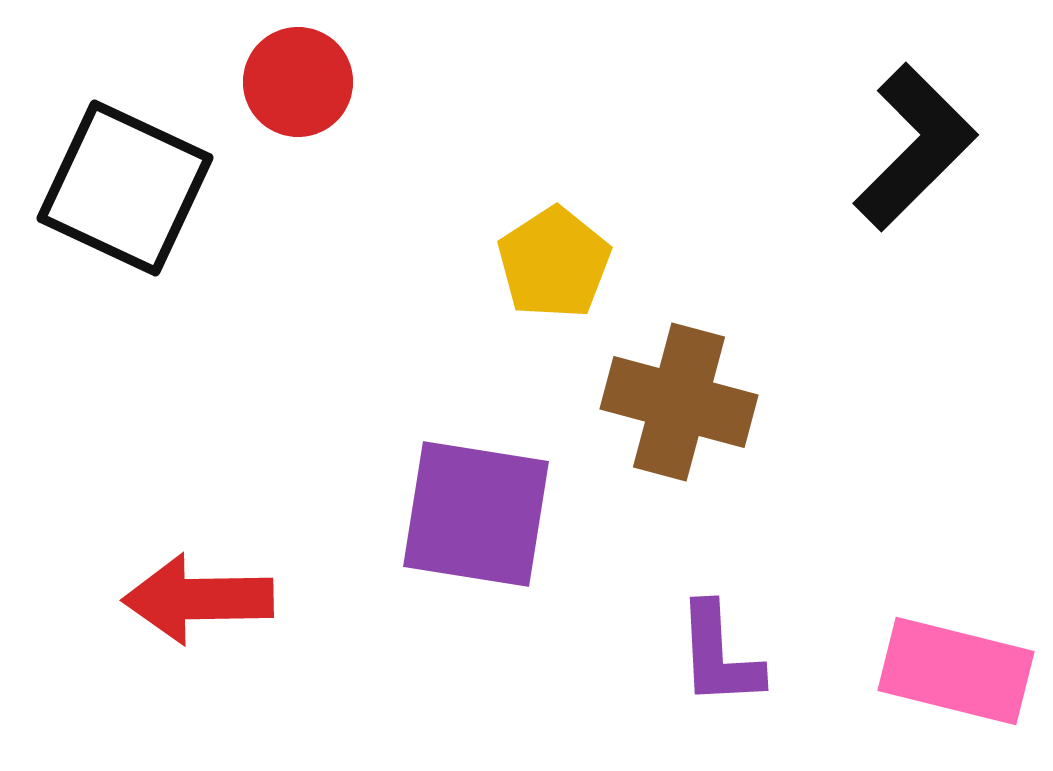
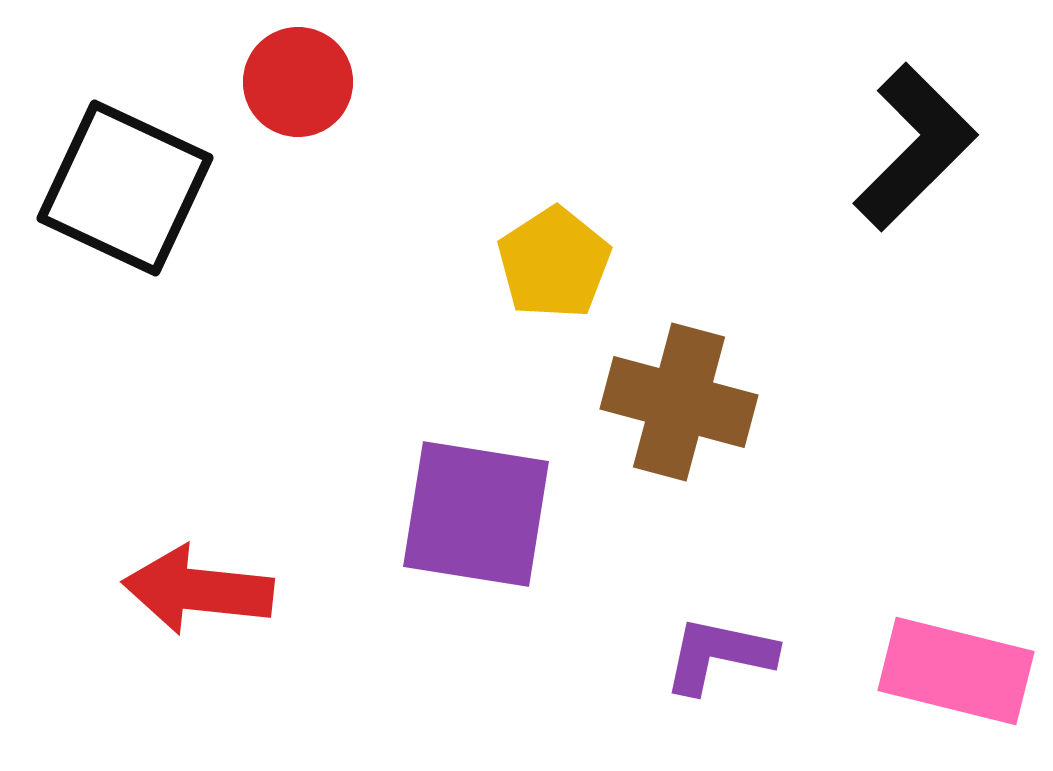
red arrow: moved 9 px up; rotated 7 degrees clockwise
purple L-shape: rotated 105 degrees clockwise
